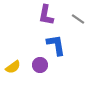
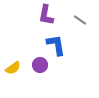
gray line: moved 2 px right, 1 px down
yellow semicircle: moved 1 px down
